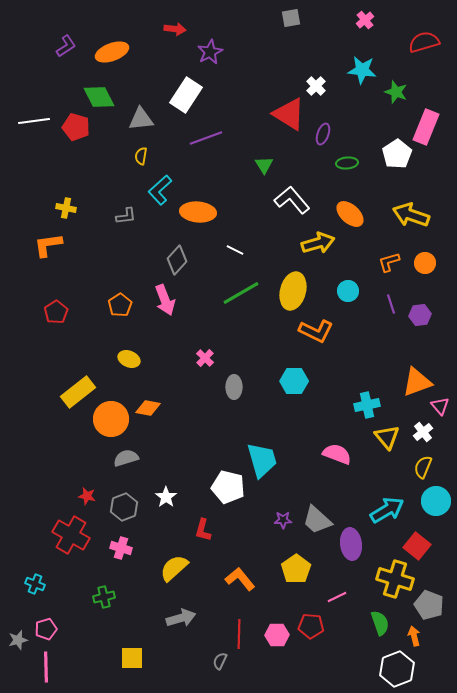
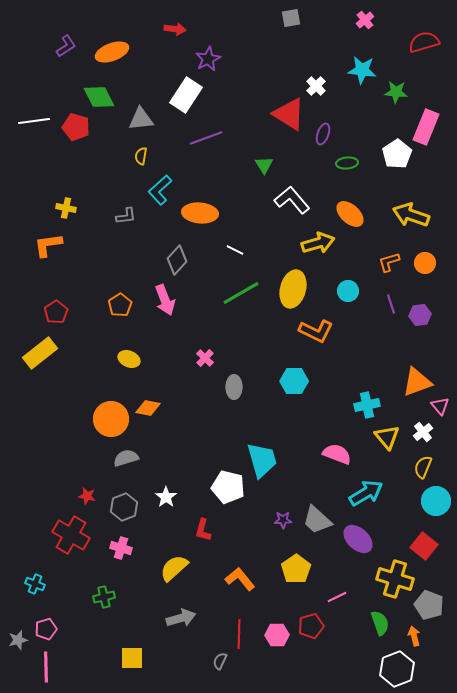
purple star at (210, 52): moved 2 px left, 7 px down
green star at (396, 92): rotated 15 degrees counterclockwise
orange ellipse at (198, 212): moved 2 px right, 1 px down
yellow ellipse at (293, 291): moved 2 px up
yellow rectangle at (78, 392): moved 38 px left, 39 px up
cyan arrow at (387, 510): moved 21 px left, 17 px up
purple ellipse at (351, 544): moved 7 px right, 5 px up; rotated 40 degrees counterclockwise
red square at (417, 546): moved 7 px right
red pentagon at (311, 626): rotated 20 degrees counterclockwise
